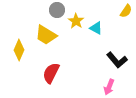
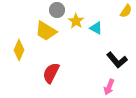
yellow trapezoid: moved 4 px up
